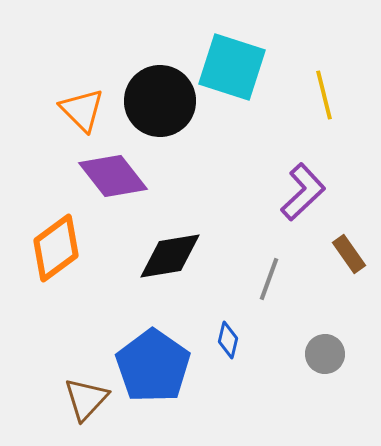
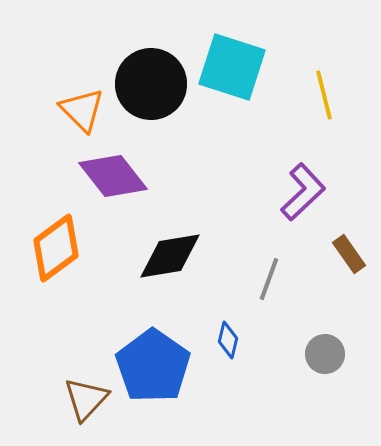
black circle: moved 9 px left, 17 px up
